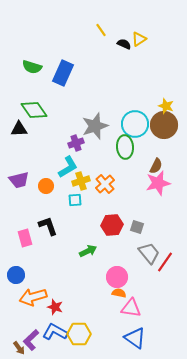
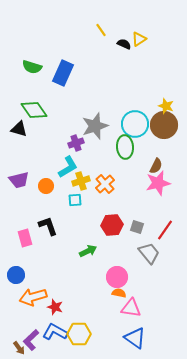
black triangle: rotated 18 degrees clockwise
red line: moved 32 px up
